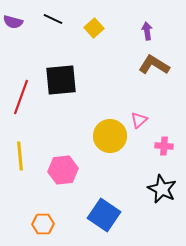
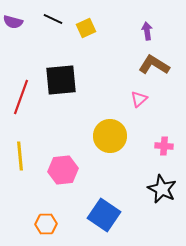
yellow square: moved 8 px left; rotated 18 degrees clockwise
pink triangle: moved 21 px up
orange hexagon: moved 3 px right
